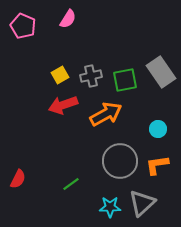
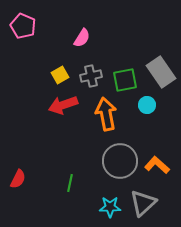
pink semicircle: moved 14 px right, 19 px down
orange arrow: rotated 72 degrees counterclockwise
cyan circle: moved 11 px left, 24 px up
orange L-shape: rotated 50 degrees clockwise
green line: moved 1 px left, 1 px up; rotated 42 degrees counterclockwise
gray triangle: moved 1 px right
